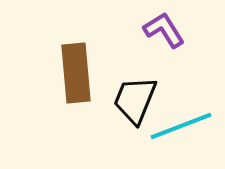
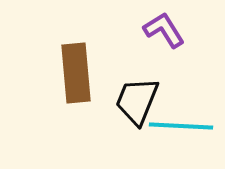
black trapezoid: moved 2 px right, 1 px down
cyan line: rotated 24 degrees clockwise
